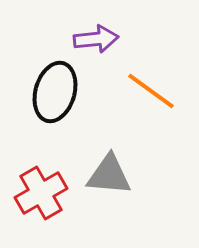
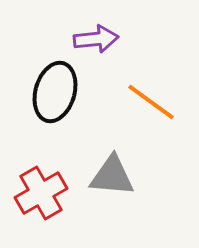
orange line: moved 11 px down
gray triangle: moved 3 px right, 1 px down
